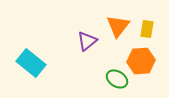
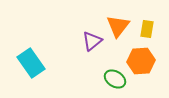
purple triangle: moved 5 px right
cyan rectangle: rotated 16 degrees clockwise
green ellipse: moved 2 px left
